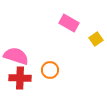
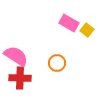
yellow square: moved 9 px left, 9 px up; rotated 16 degrees counterclockwise
pink semicircle: rotated 15 degrees clockwise
orange circle: moved 7 px right, 7 px up
